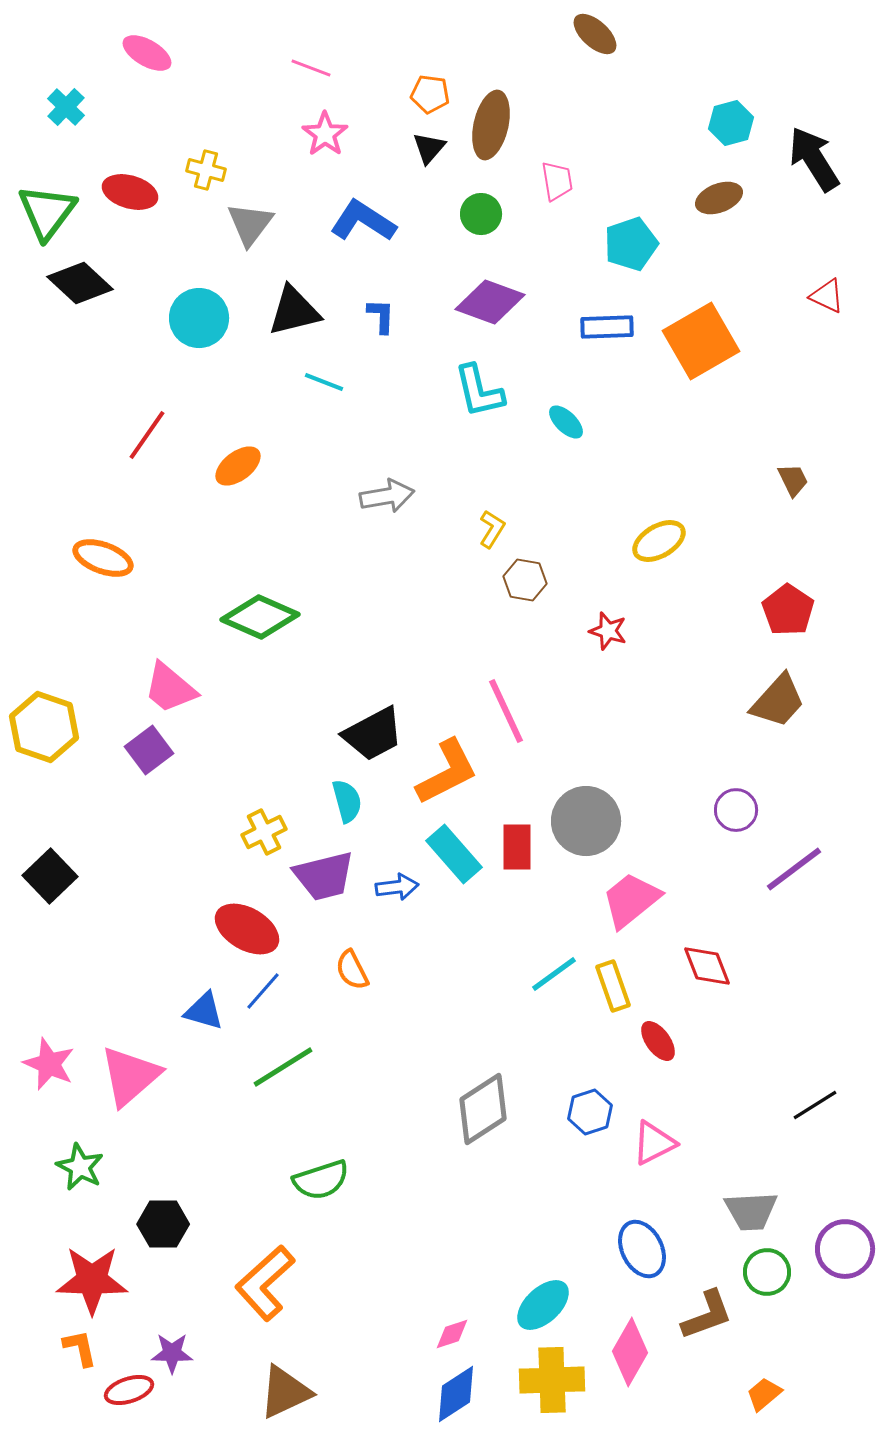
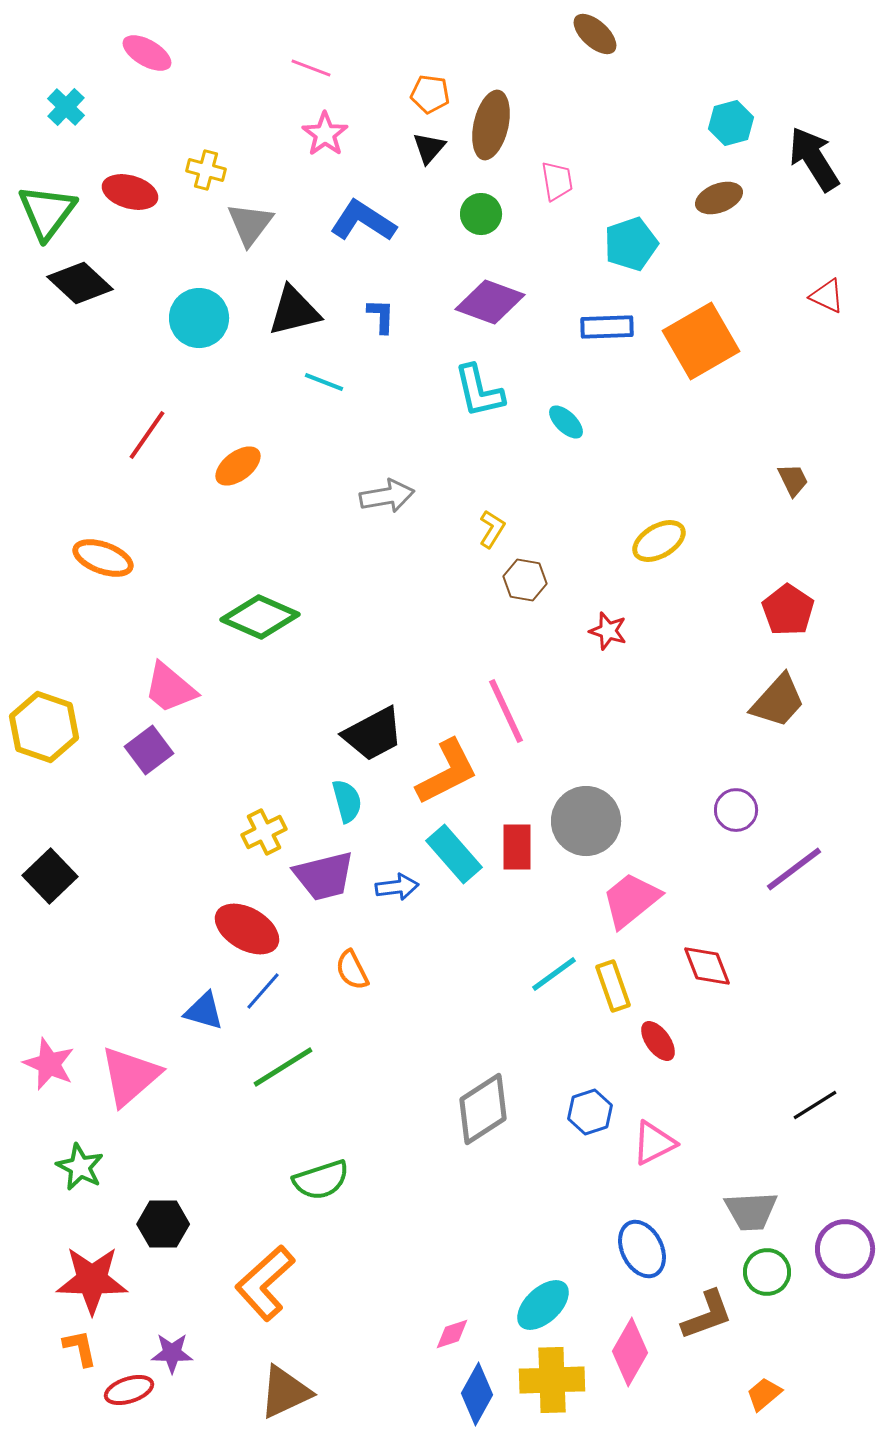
blue diamond at (456, 1394): moved 21 px right; rotated 28 degrees counterclockwise
